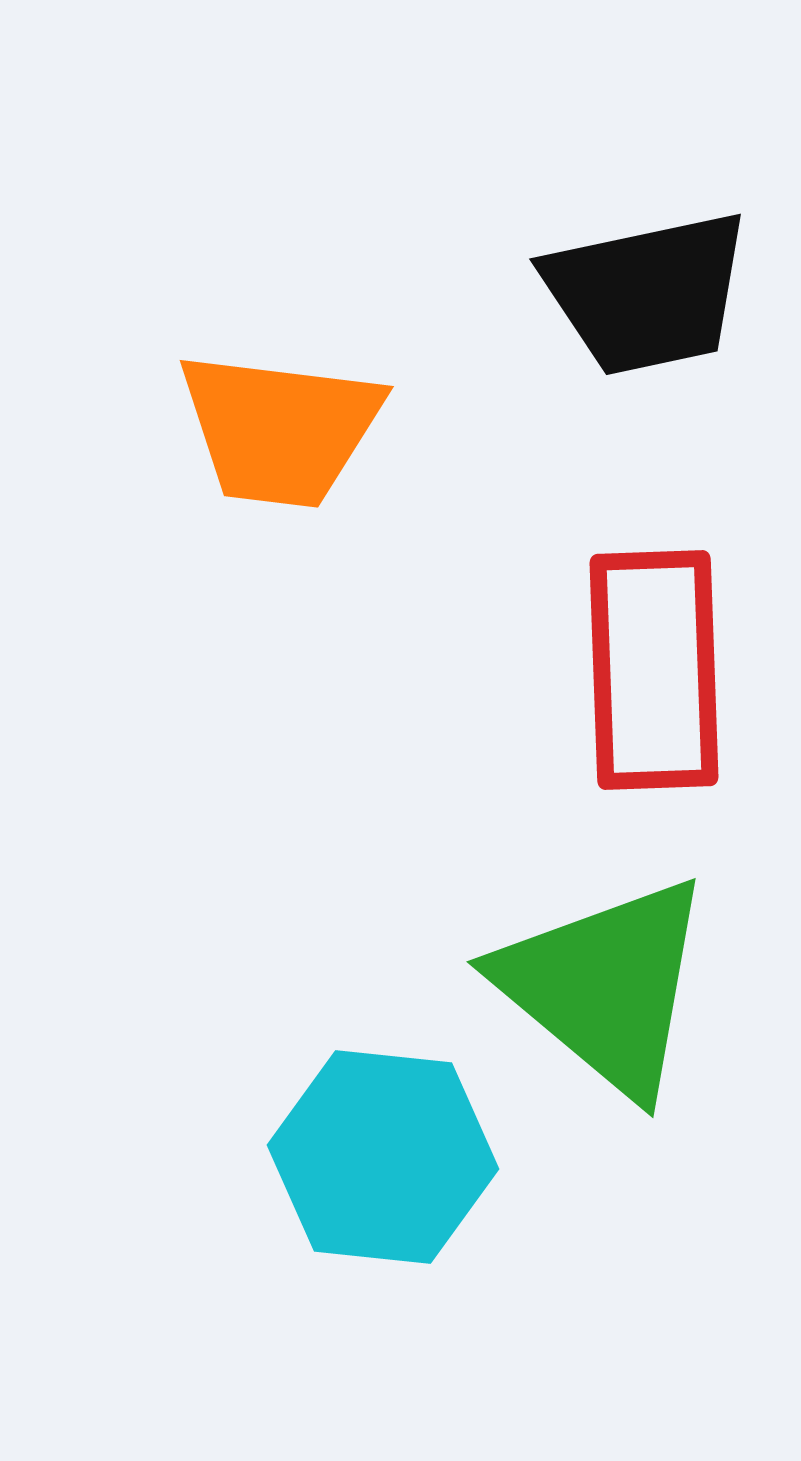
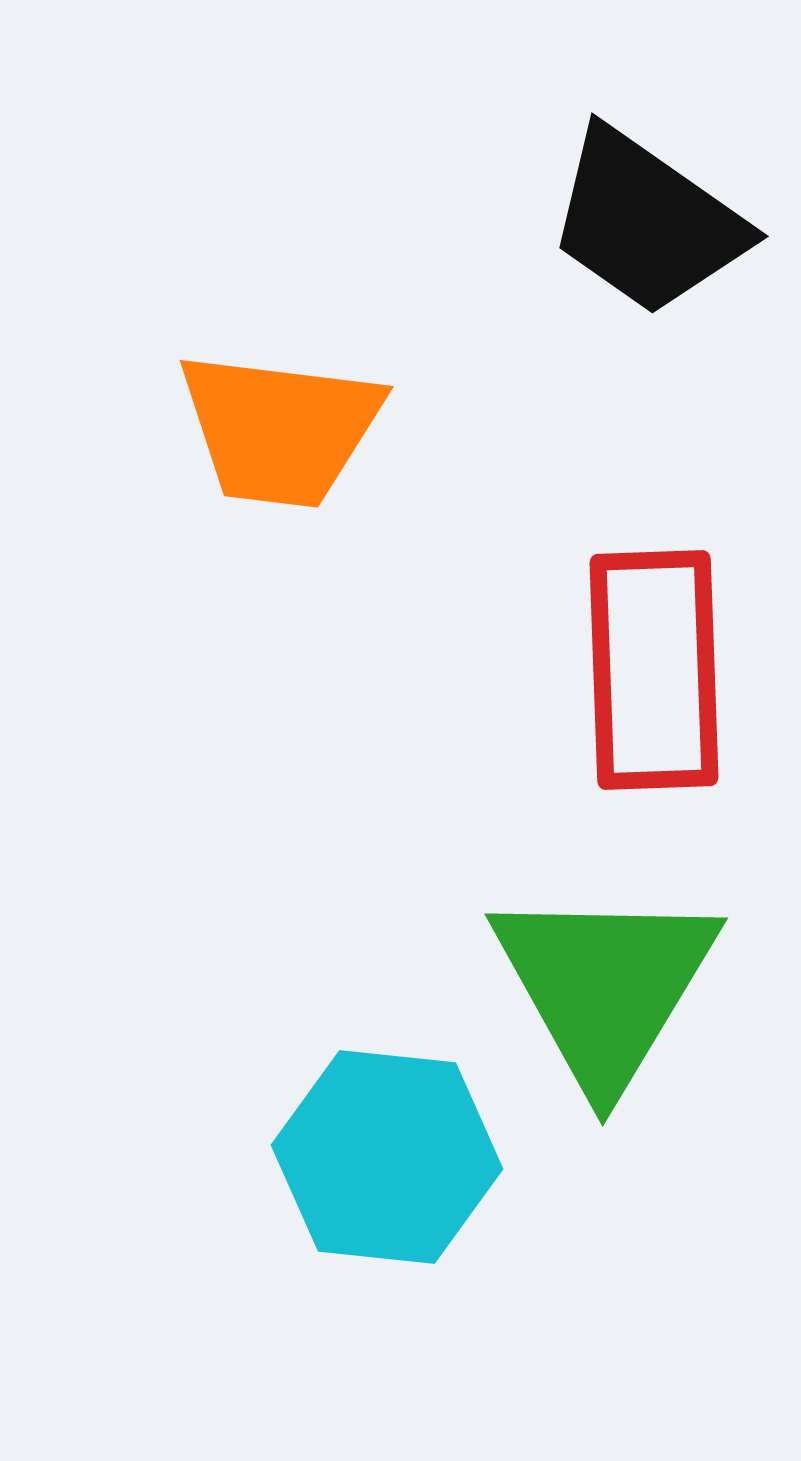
black trapezoid: moved 71 px up; rotated 47 degrees clockwise
green triangle: rotated 21 degrees clockwise
cyan hexagon: moved 4 px right
